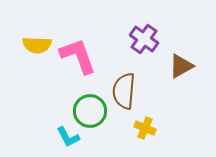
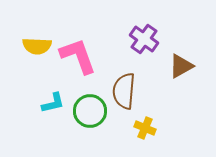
yellow semicircle: moved 1 px down
cyan L-shape: moved 15 px left, 34 px up; rotated 75 degrees counterclockwise
